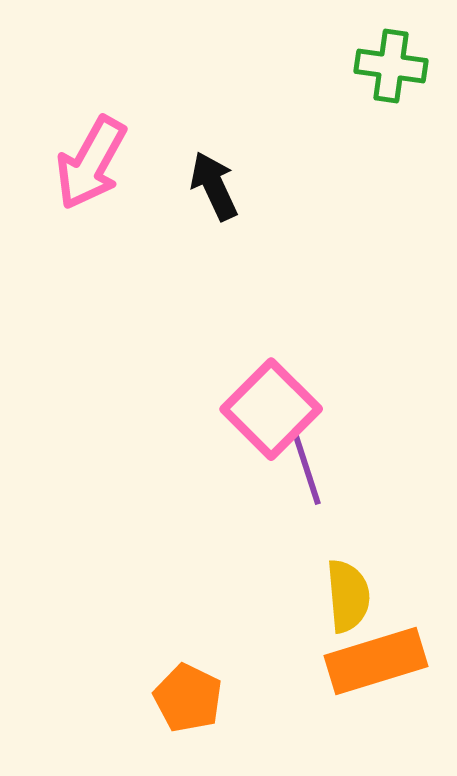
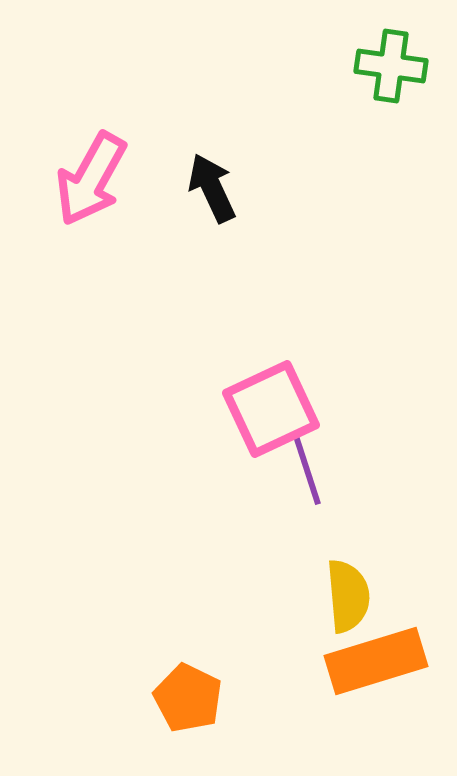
pink arrow: moved 16 px down
black arrow: moved 2 px left, 2 px down
pink square: rotated 20 degrees clockwise
